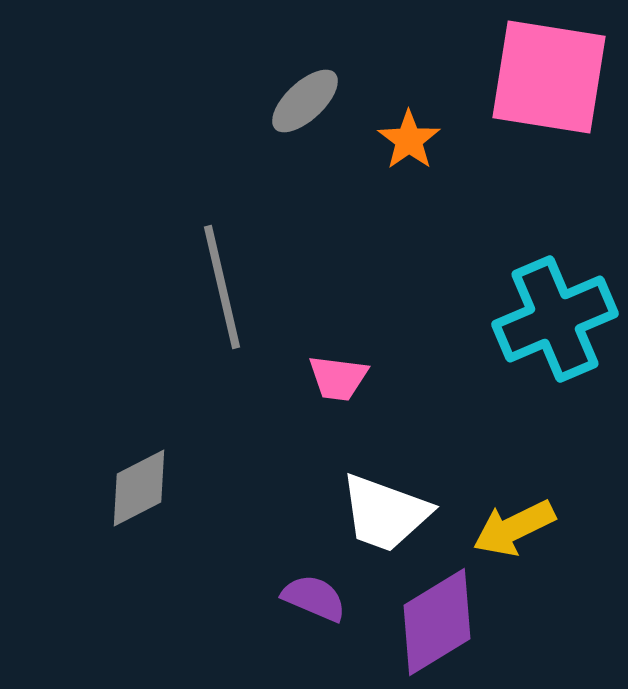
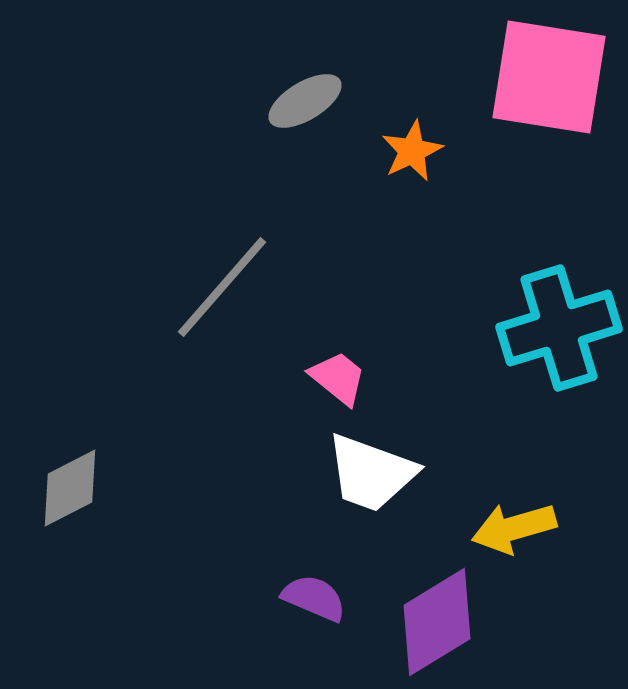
gray ellipse: rotated 12 degrees clockwise
orange star: moved 3 px right, 11 px down; rotated 10 degrees clockwise
gray line: rotated 54 degrees clockwise
cyan cross: moved 4 px right, 9 px down; rotated 6 degrees clockwise
pink trapezoid: rotated 148 degrees counterclockwise
gray diamond: moved 69 px left
white trapezoid: moved 14 px left, 40 px up
yellow arrow: rotated 10 degrees clockwise
